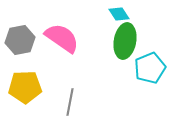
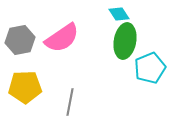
pink semicircle: rotated 111 degrees clockwise
